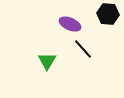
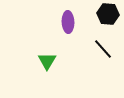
purple ellipse: moved 2 px left, 2 px up; rotated 65 degrees clockwise
black line: moved 20 px right
